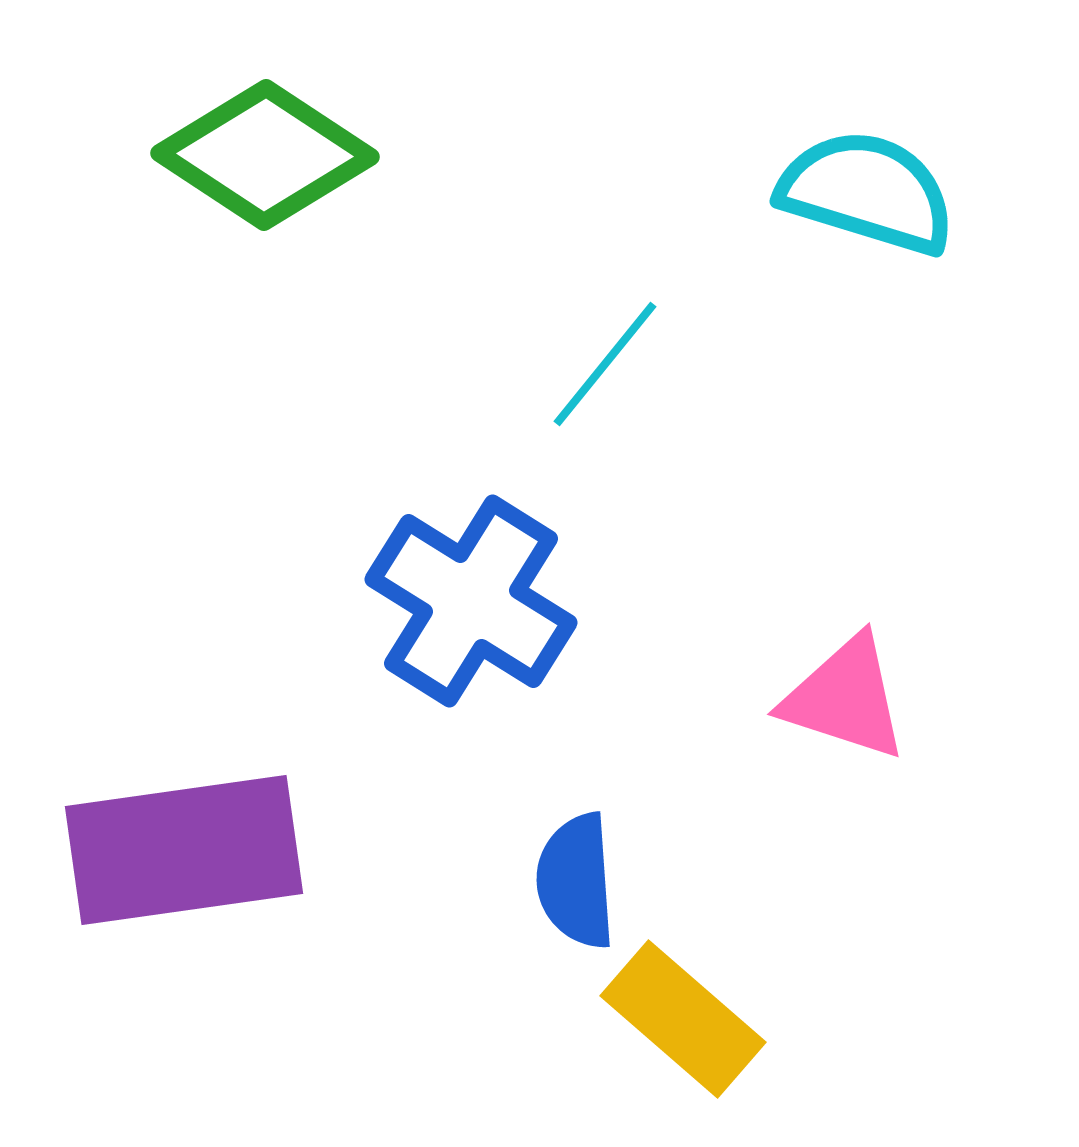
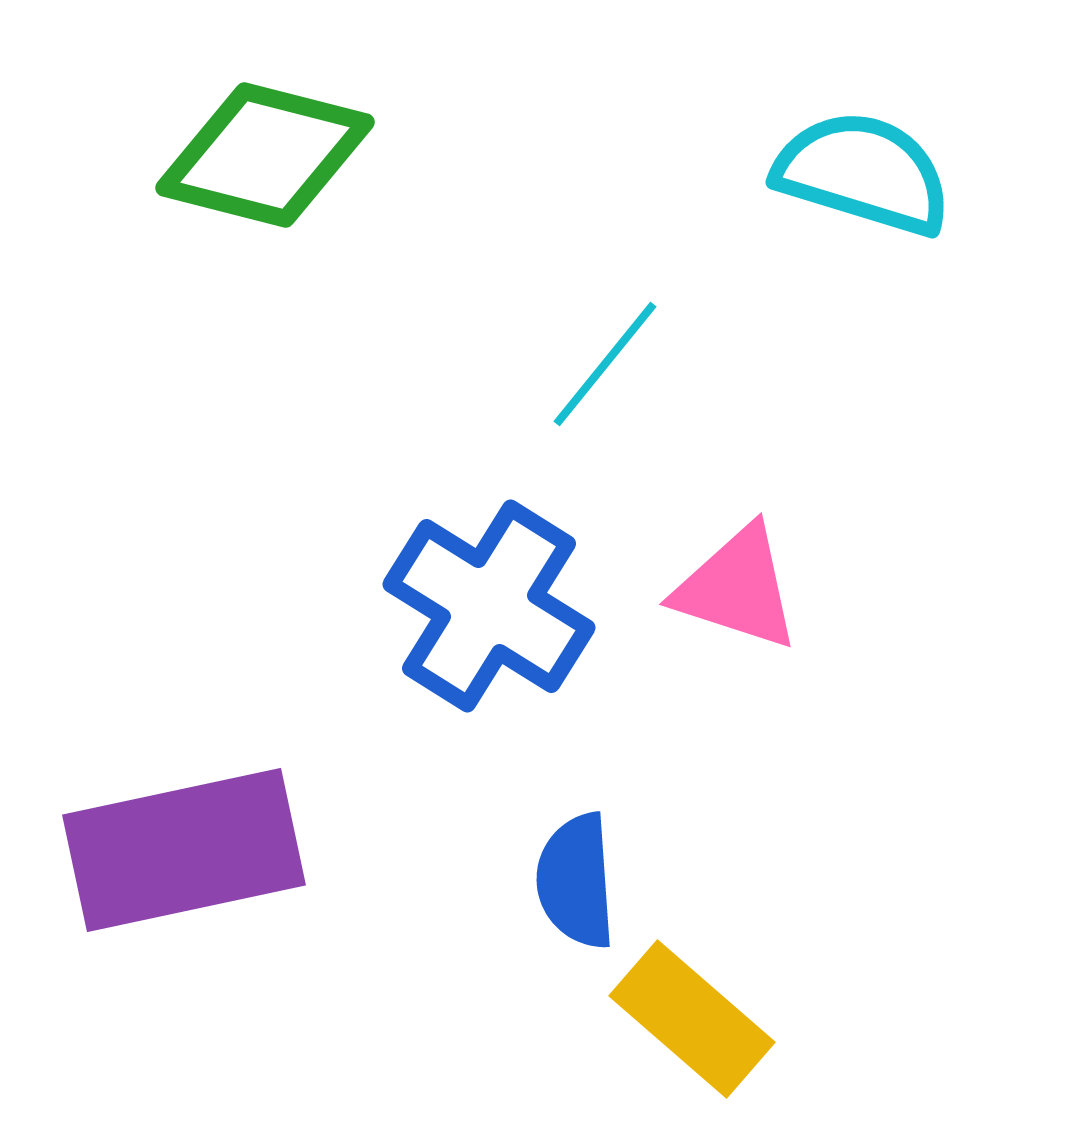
green diamond: rotated 19 degrees counterclockwise
cyan semicircle: moved 4 px left, 19 px up
blue cross: moved 18 px right, 5 px down
pink triangle: moved 108 px left, 110 px up
purple rectangle: rotated 4 degrees counterclockwise
yellow rectangle: moved 9 px right
